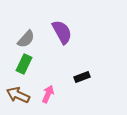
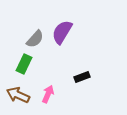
purple semicircle: rotated 120 degrees counterclockwise
gray semicircle: moved 9 px right
